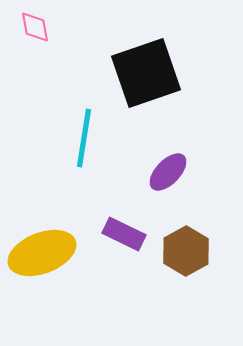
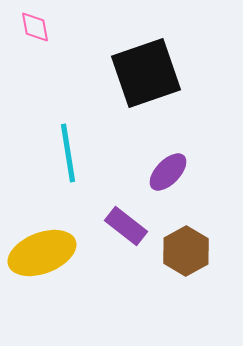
cyan line: moved 16 px left, 15 px down; rotated 18 degrees counterclockwise
purple rectangle: moved 2 px right, 8 px up; rotated 12 degrees clockwise
